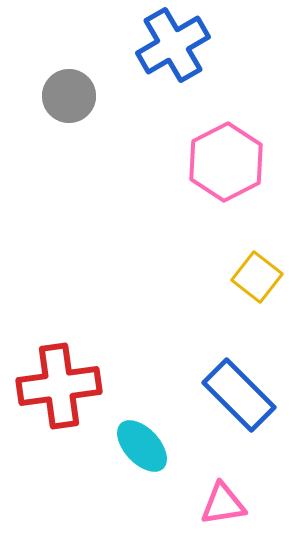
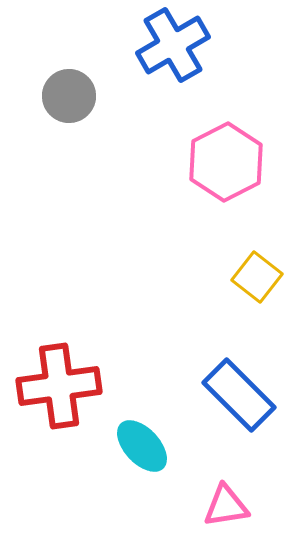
pink triangle: moved 3 px right, 2 px down
